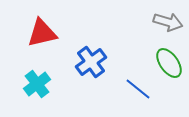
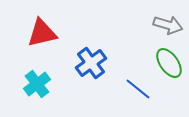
gray arrow: moved 3 px down
blue cross: moved 1 px down
